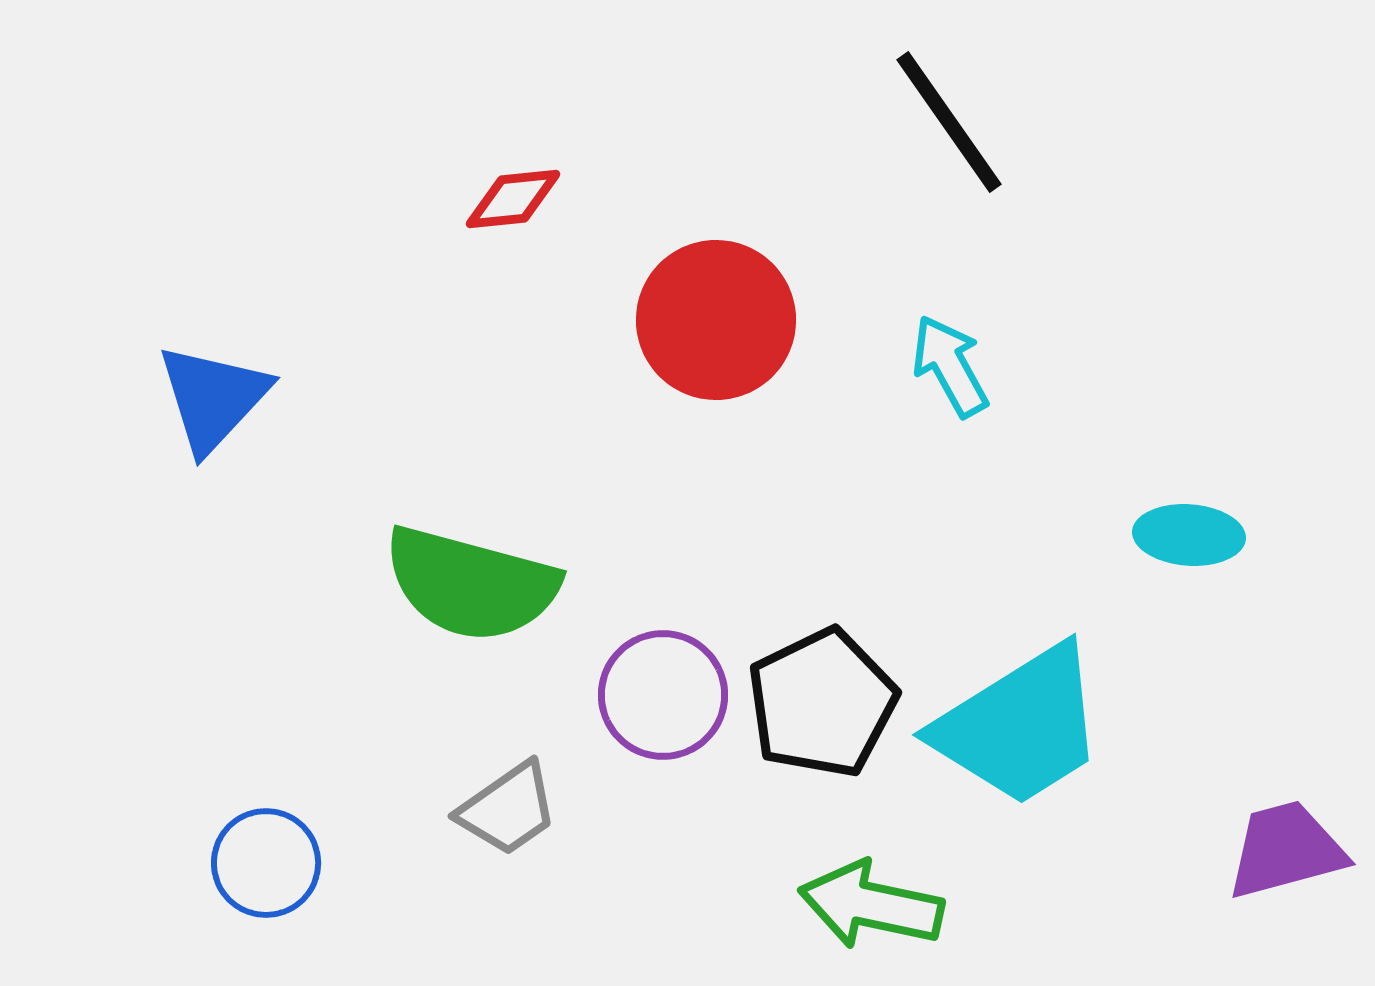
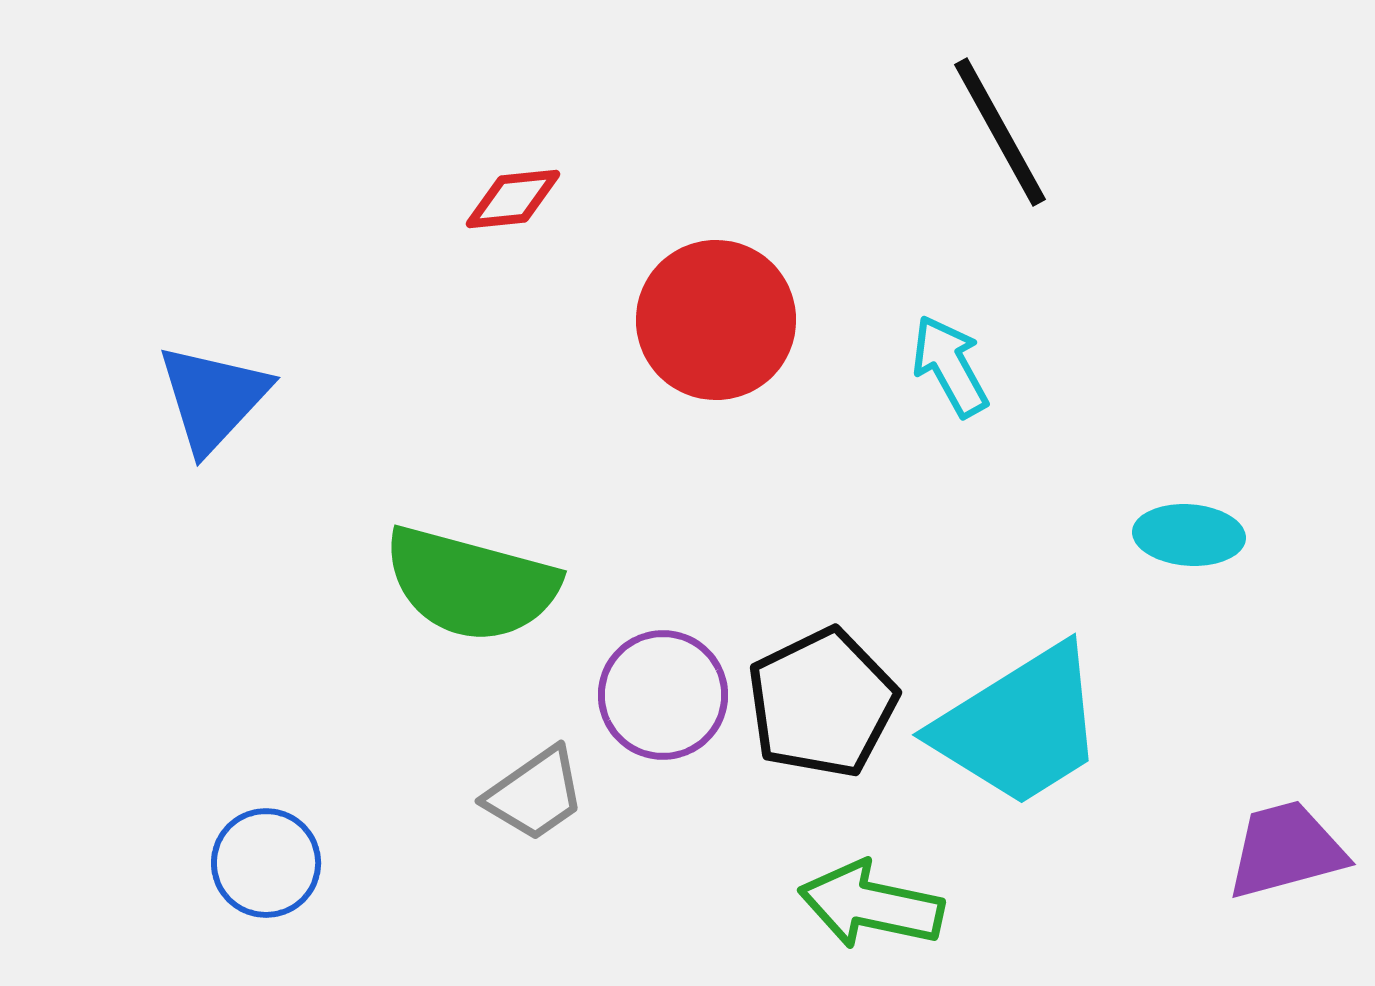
black line: moved 51 px right, 10 px down; rotated 6 degrees clockwise
gray trapezoid: moved 27 px right, 15 px up
